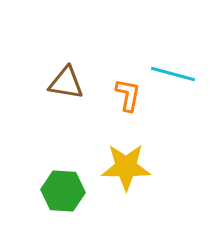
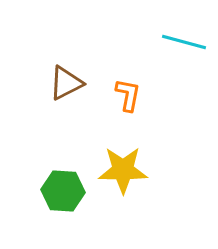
cyan line: moved 11 px right, 32 px up
brown triangle: rotated 36 degrees counterclockwise
yellow star: moved 3 px left, 3 px down
